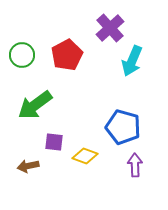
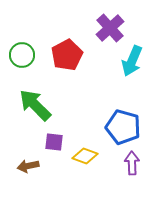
green arrow: rotated 81 degrees clockwise
purple arrow: moved 3 px left, 2 px up
